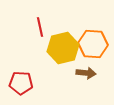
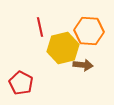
orange hexagon: moved 4 px left, 13 px up
brown arrow: moved 3 px left, 8 px up
red pentagon: rotated 25 degrees clockwise
